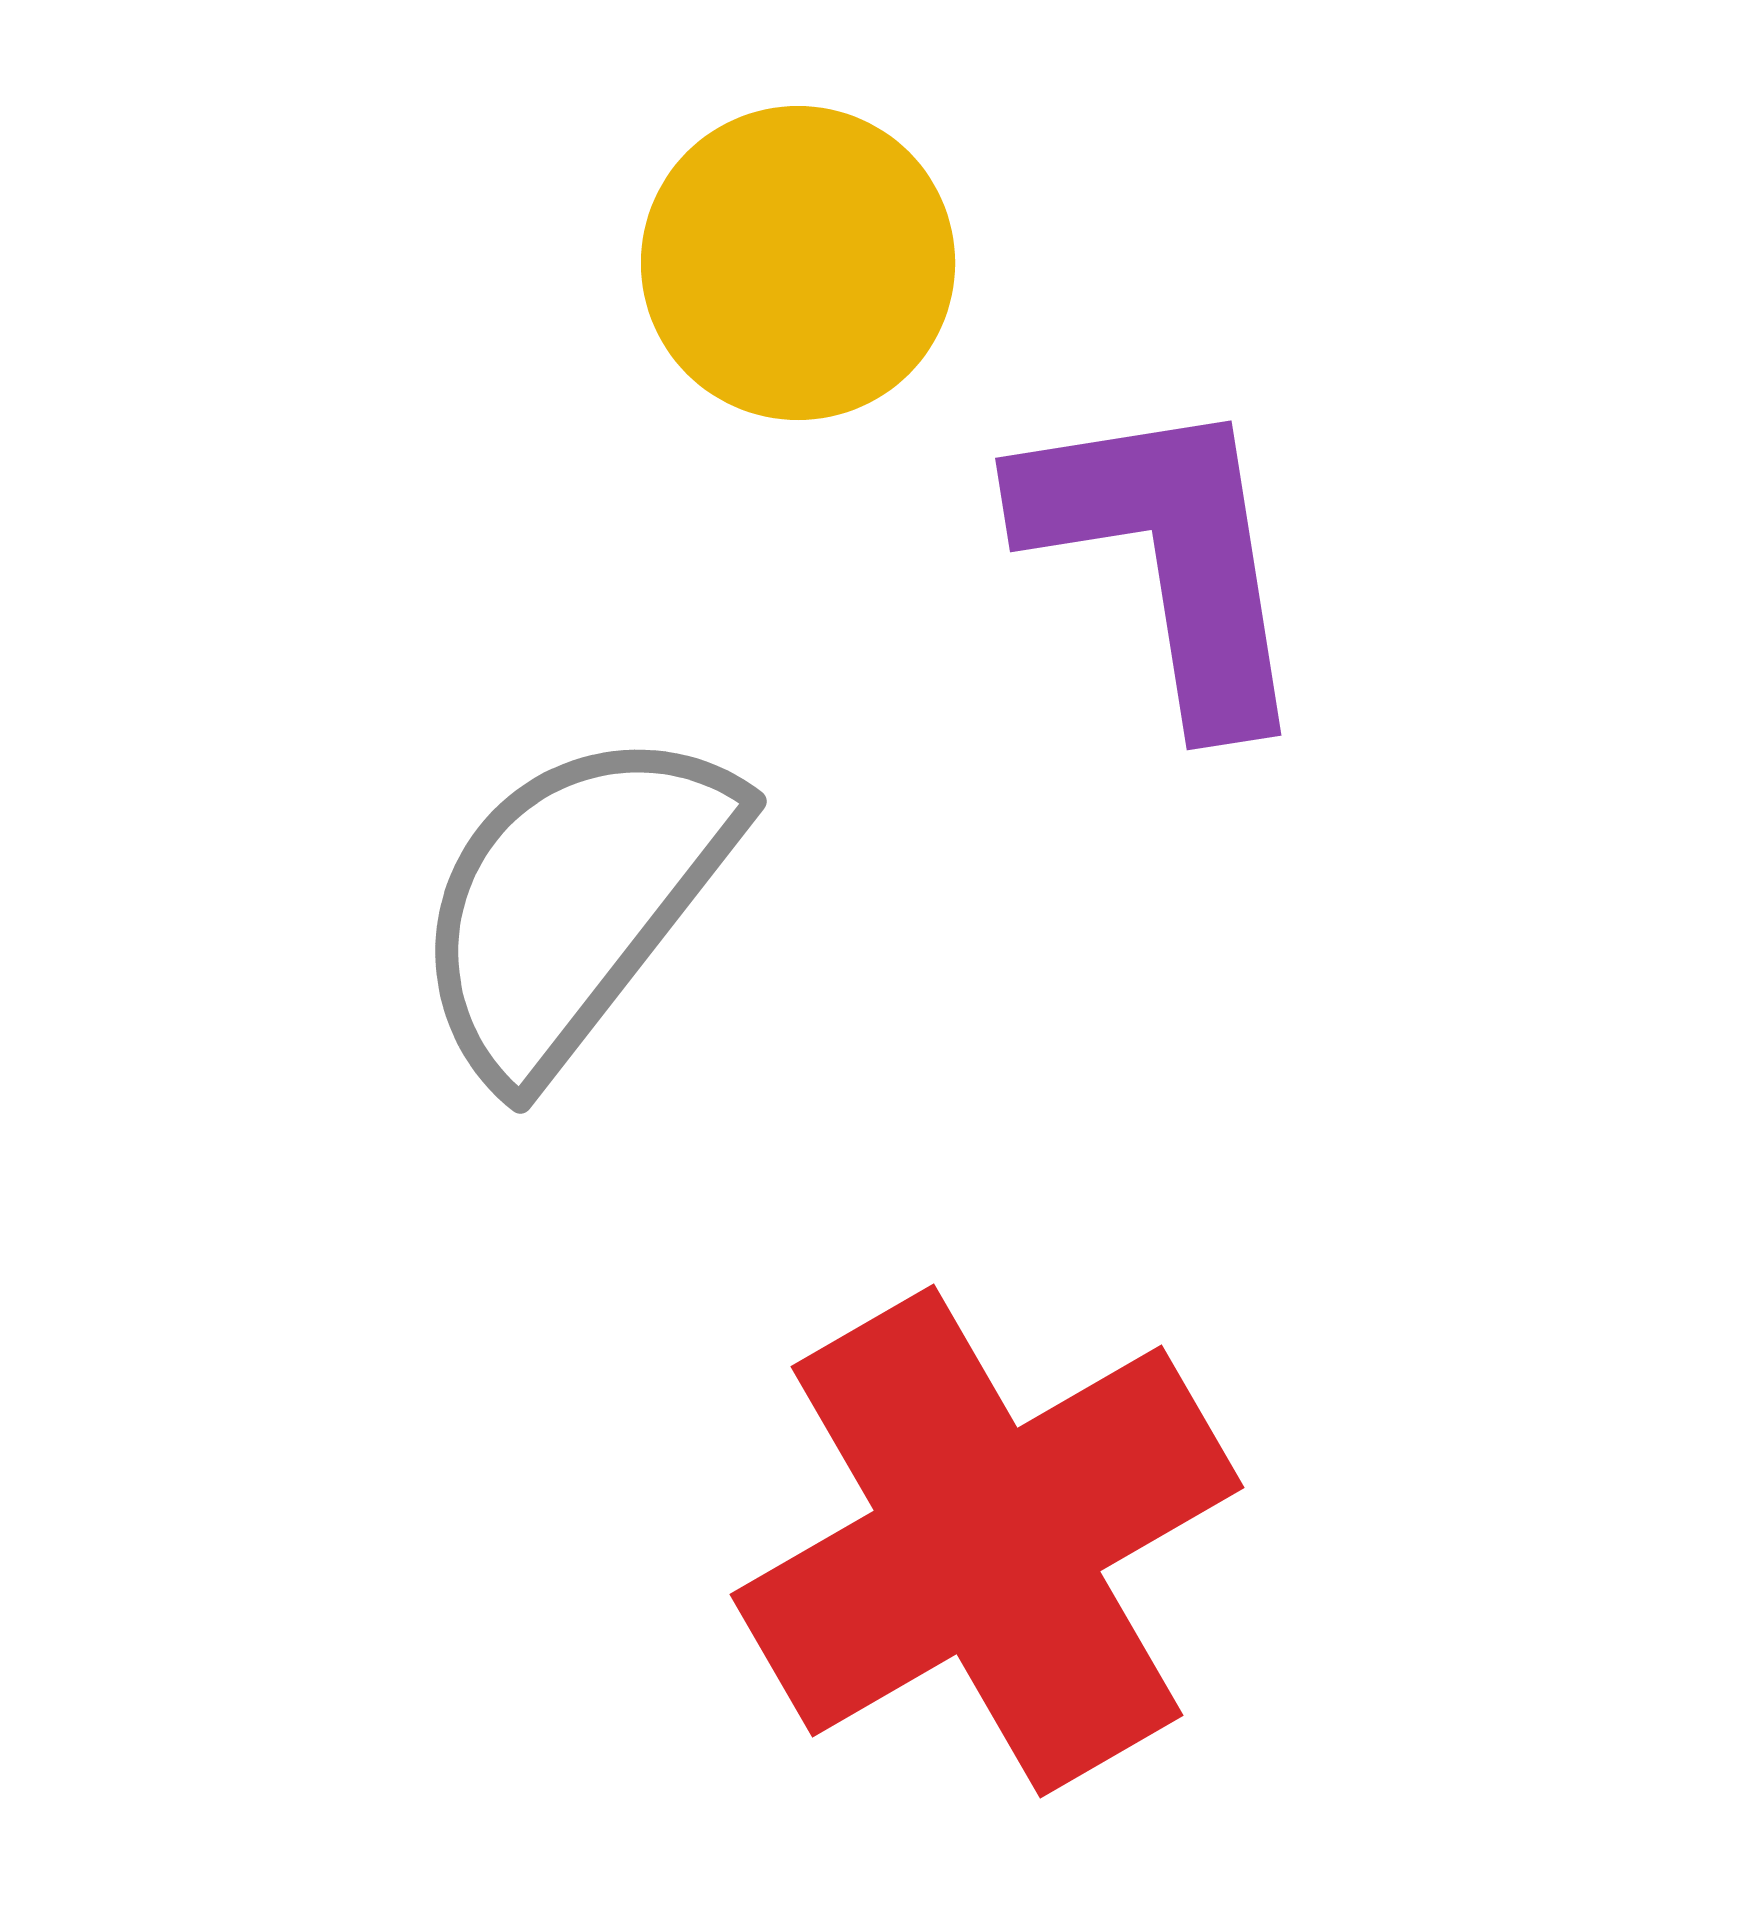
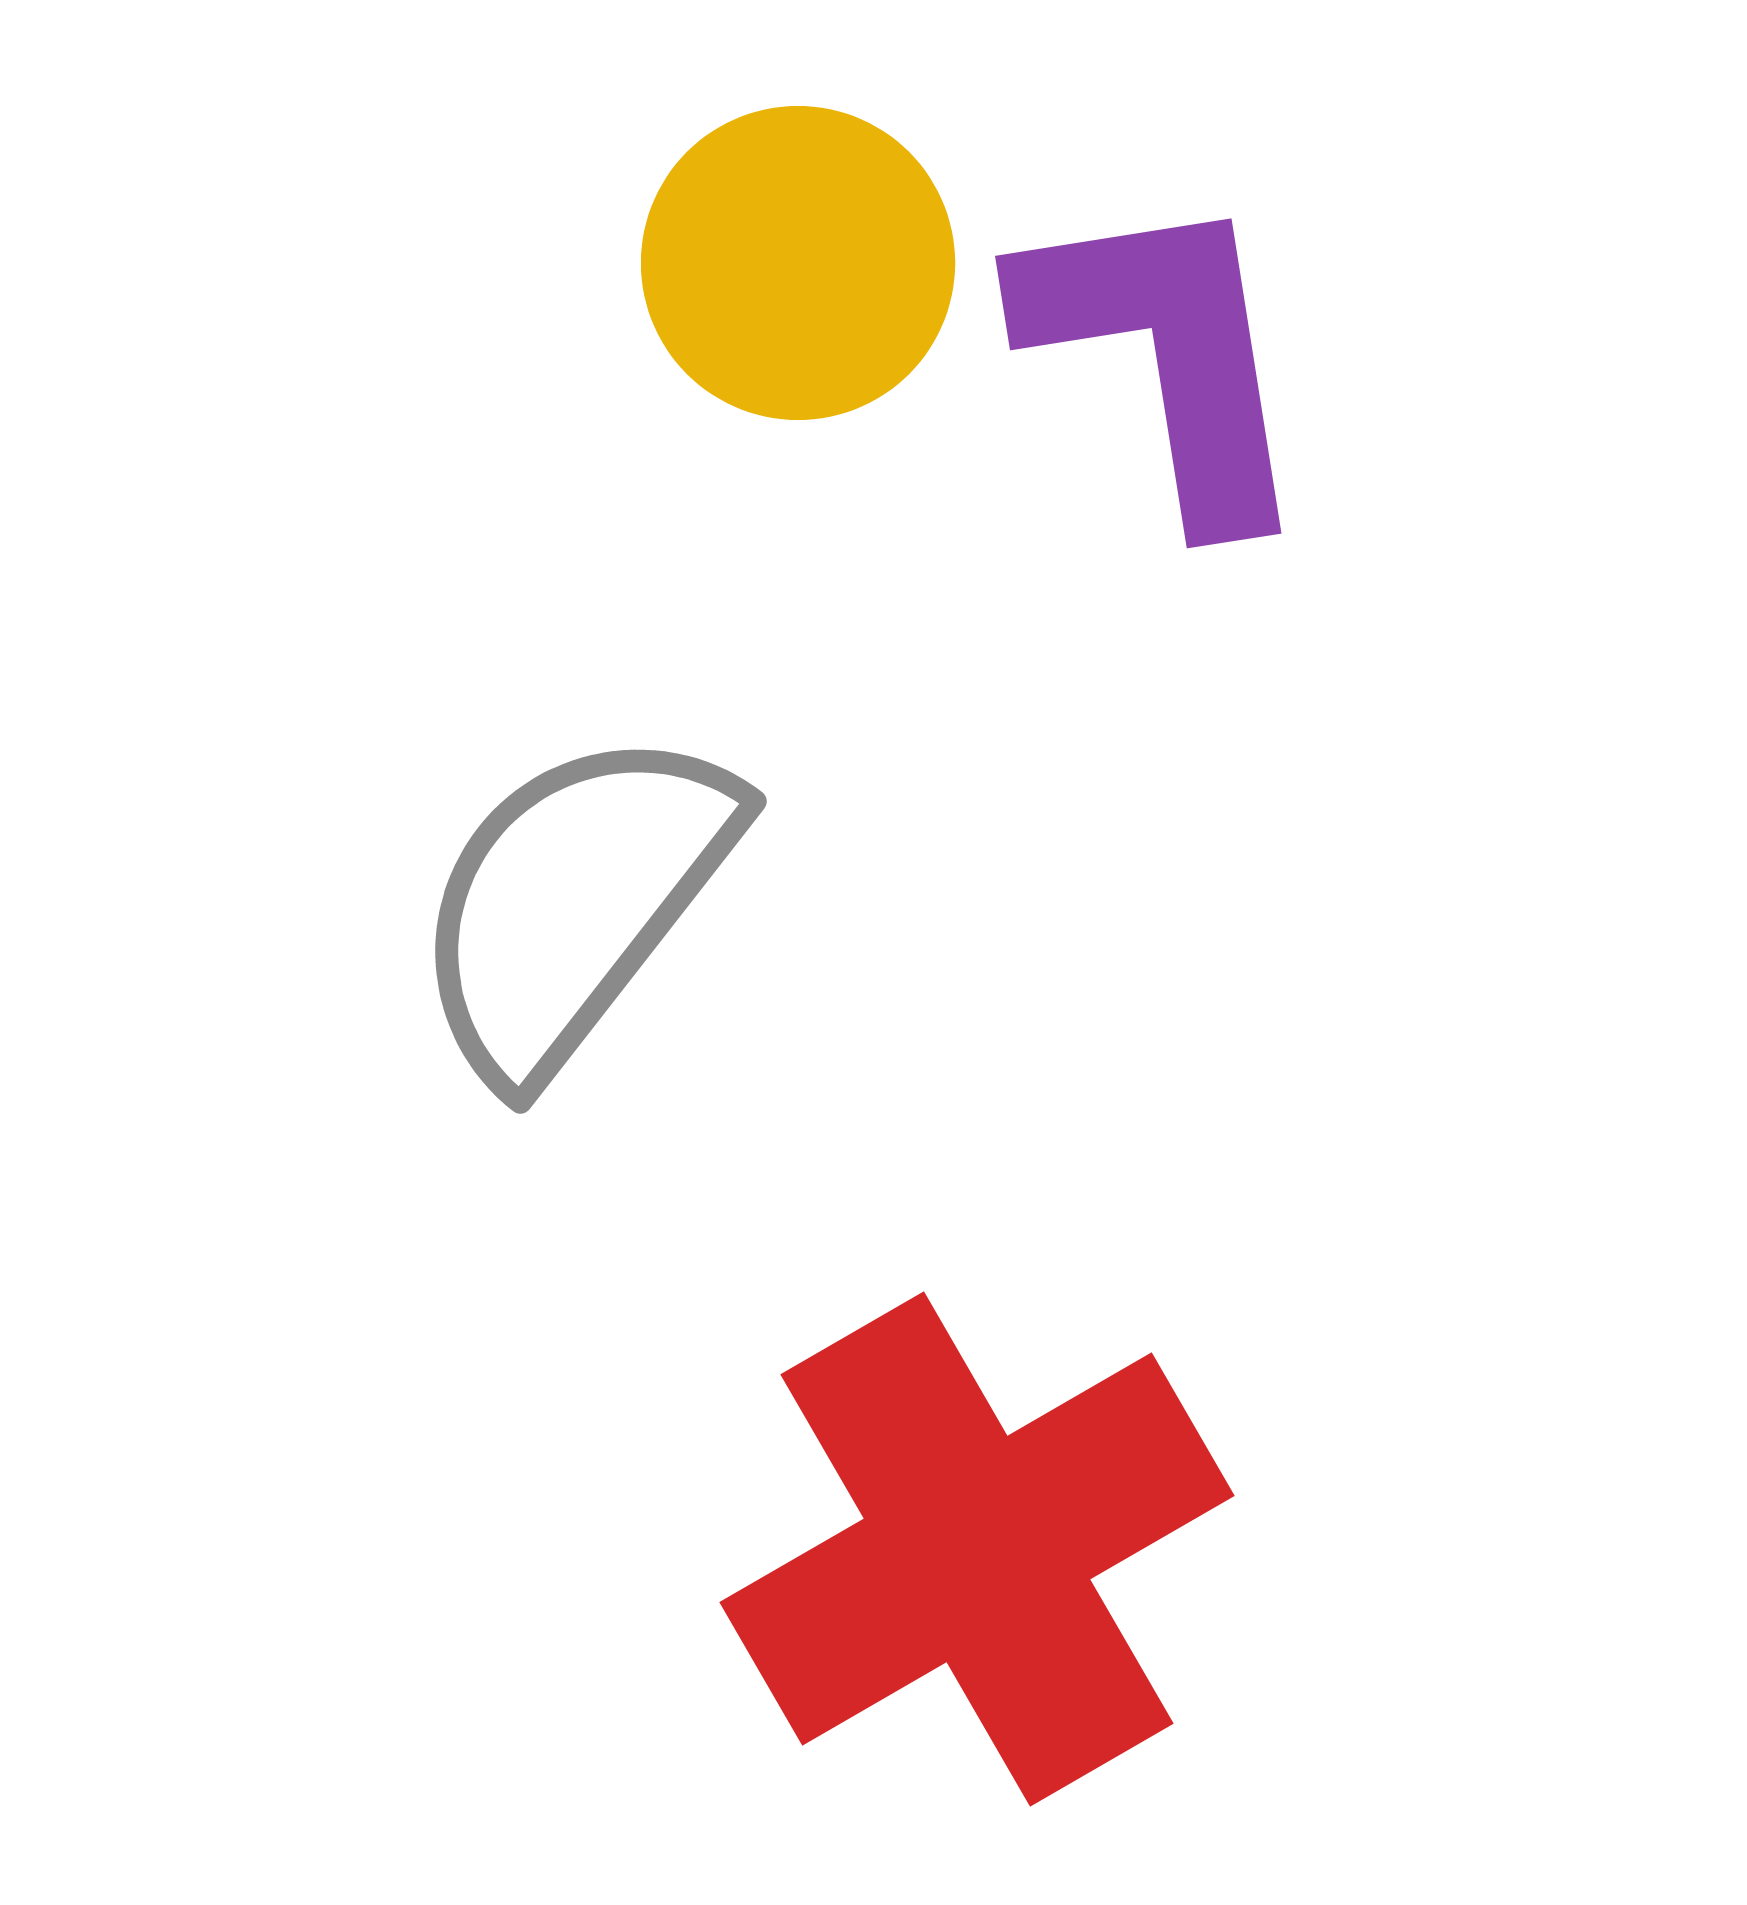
purple L-shape: moved 202 px up
red cross: moved 10 px left, 8 px down
